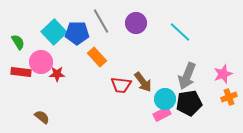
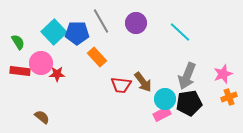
pink circle: moved 1 px down
red rectangle: moved 1 px left, 1 px up
